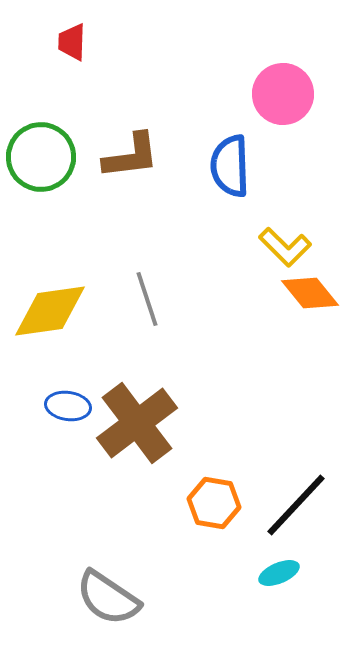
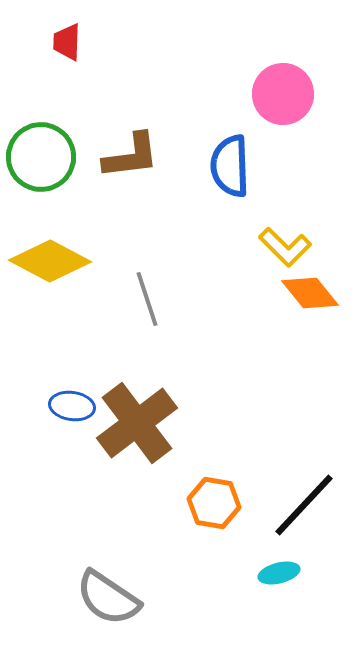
red trapezoid: moved 5 px left
yellow diamond: moved 50 px up; rotated 36 degrees clockwise
blue ellipse: moved 4 px right
black line: moved 8 px right
cyan ellipse: rotated 9 degrees clockwise
